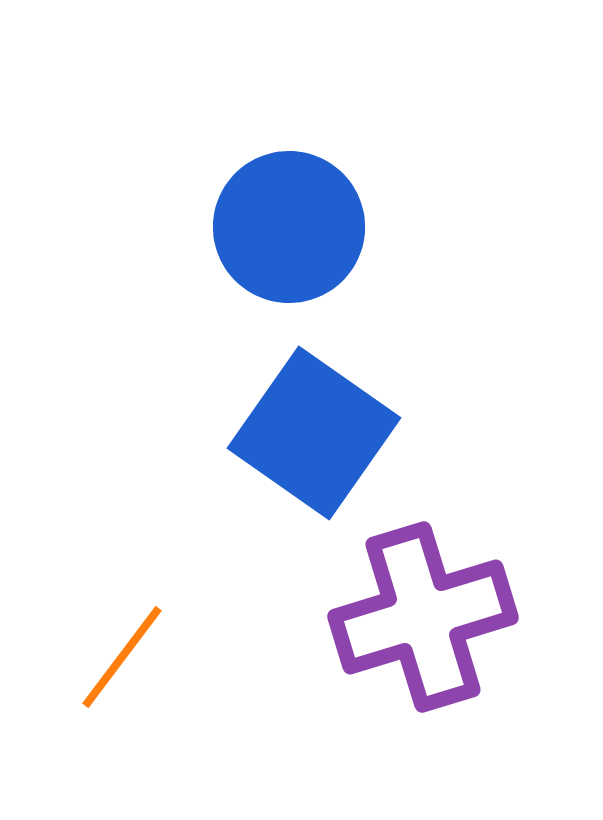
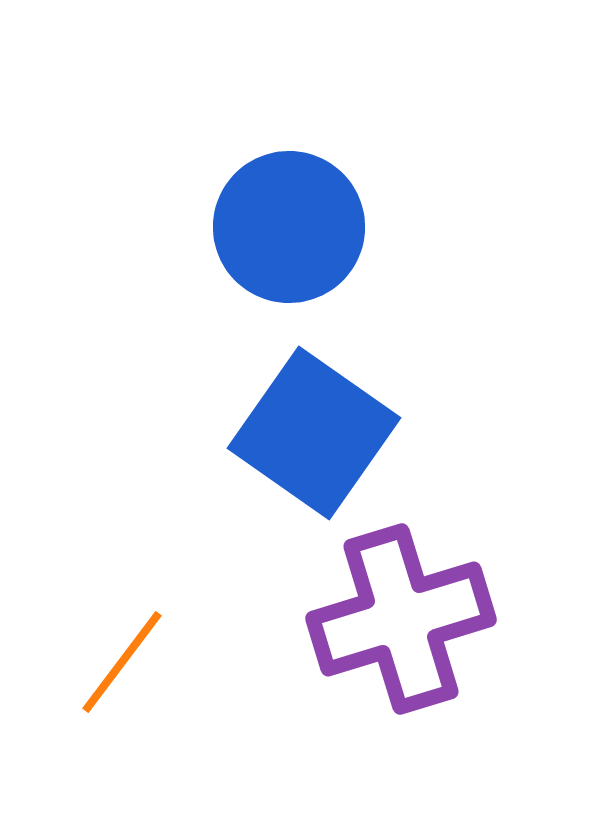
purple cross: moved 22 px left, 2 px down
orange line: moved 5 px down
